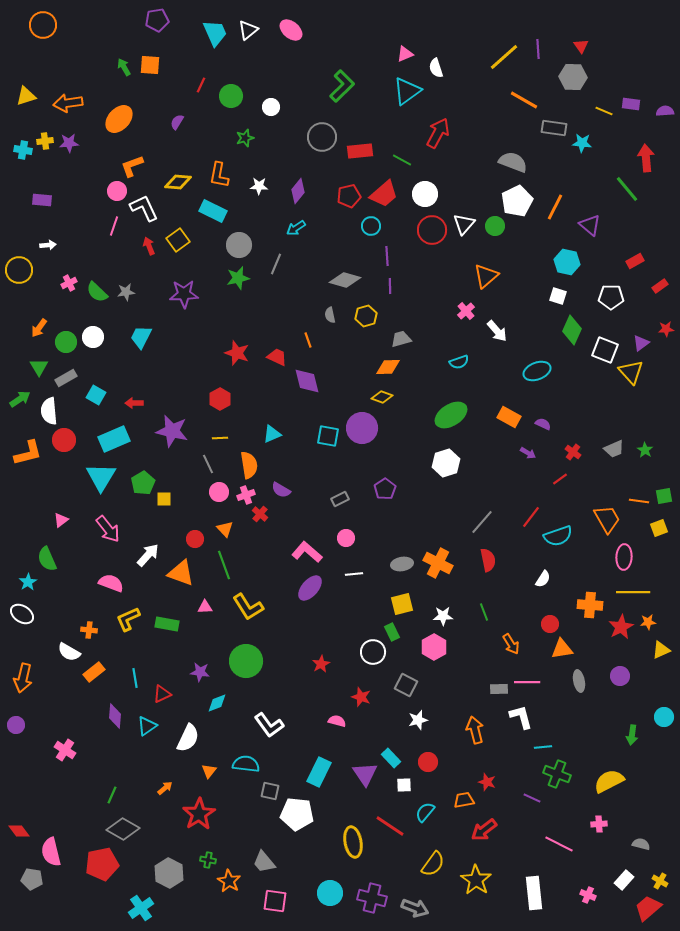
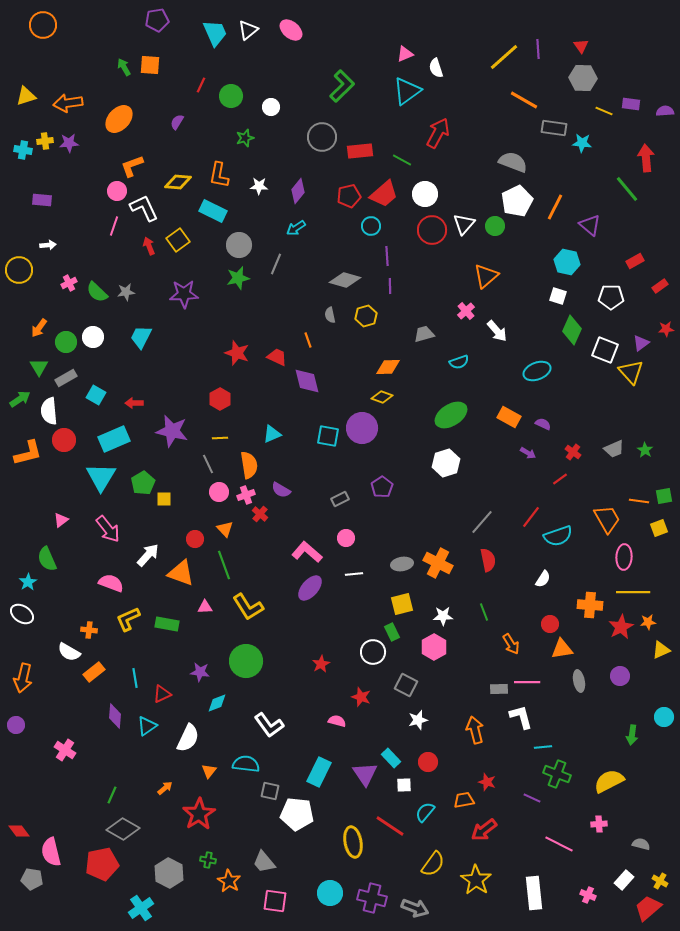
gray hexagon at (573, 77): moved 10 px right, 1 px down
gray trapezoid at (401, 339): moved 23 px right, 5 px up
purple pentagon at (385, 489): moved 3 px left, 2 px up
